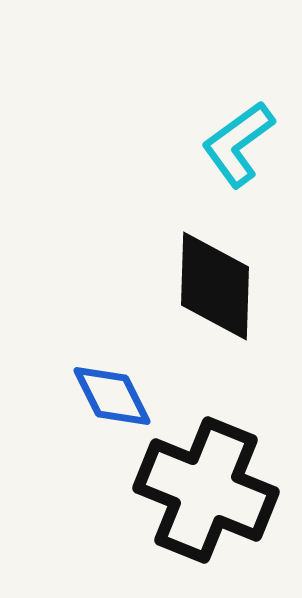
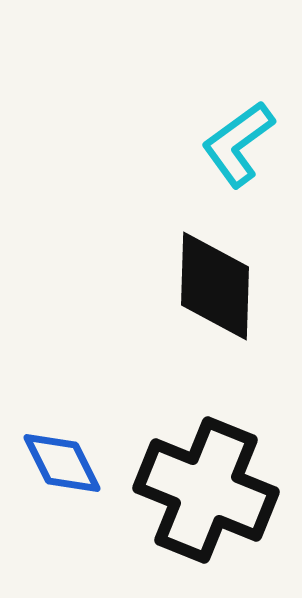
blue diamond: moved 50 px left, 67 px down
